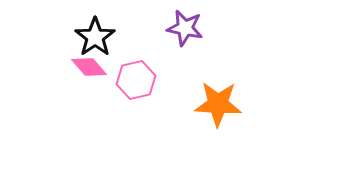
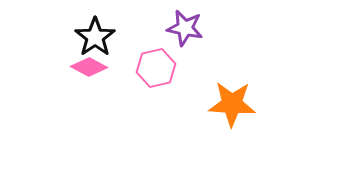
pink diamond: rotated 21 degrees counterclockwise
pink hexagon: moved 20 px right, 12 px up
orange star: moved 14 px right
